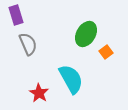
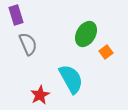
red star: moved 1 px right, 2 px down; rotated 12 degrees clockwise
